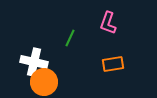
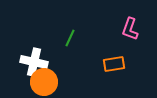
pink L-shape: moved 22 px right, 6 px down
orange rectangle: moved 1 px right
